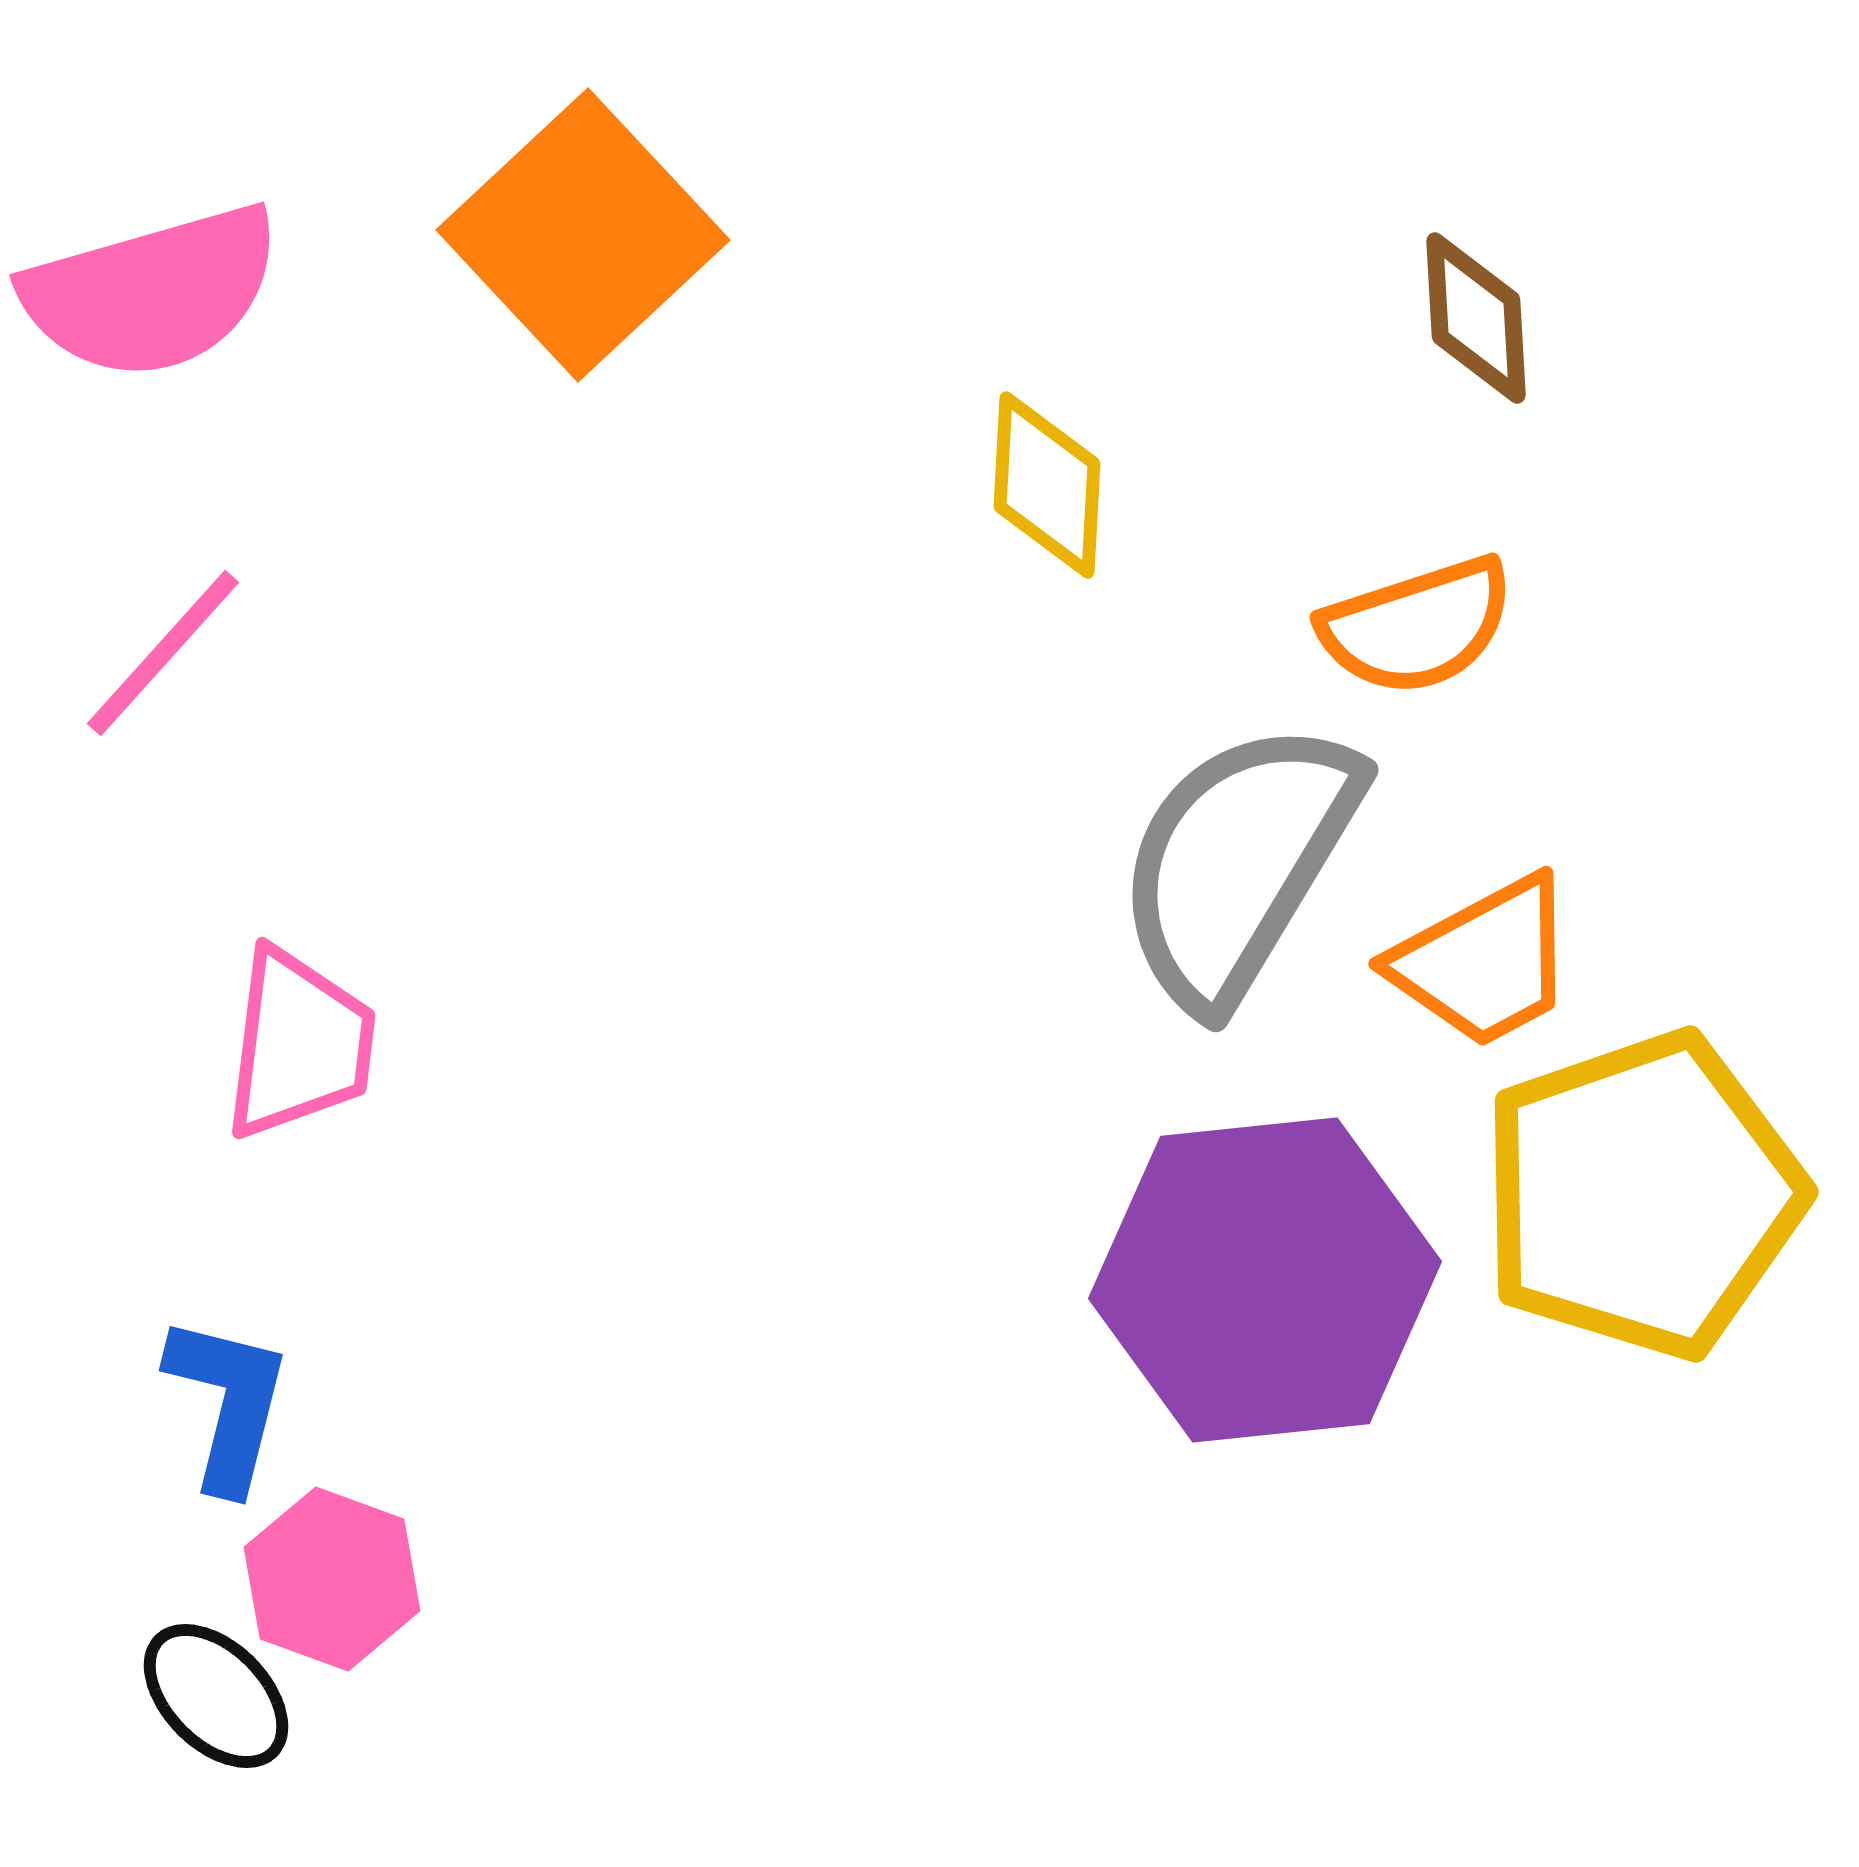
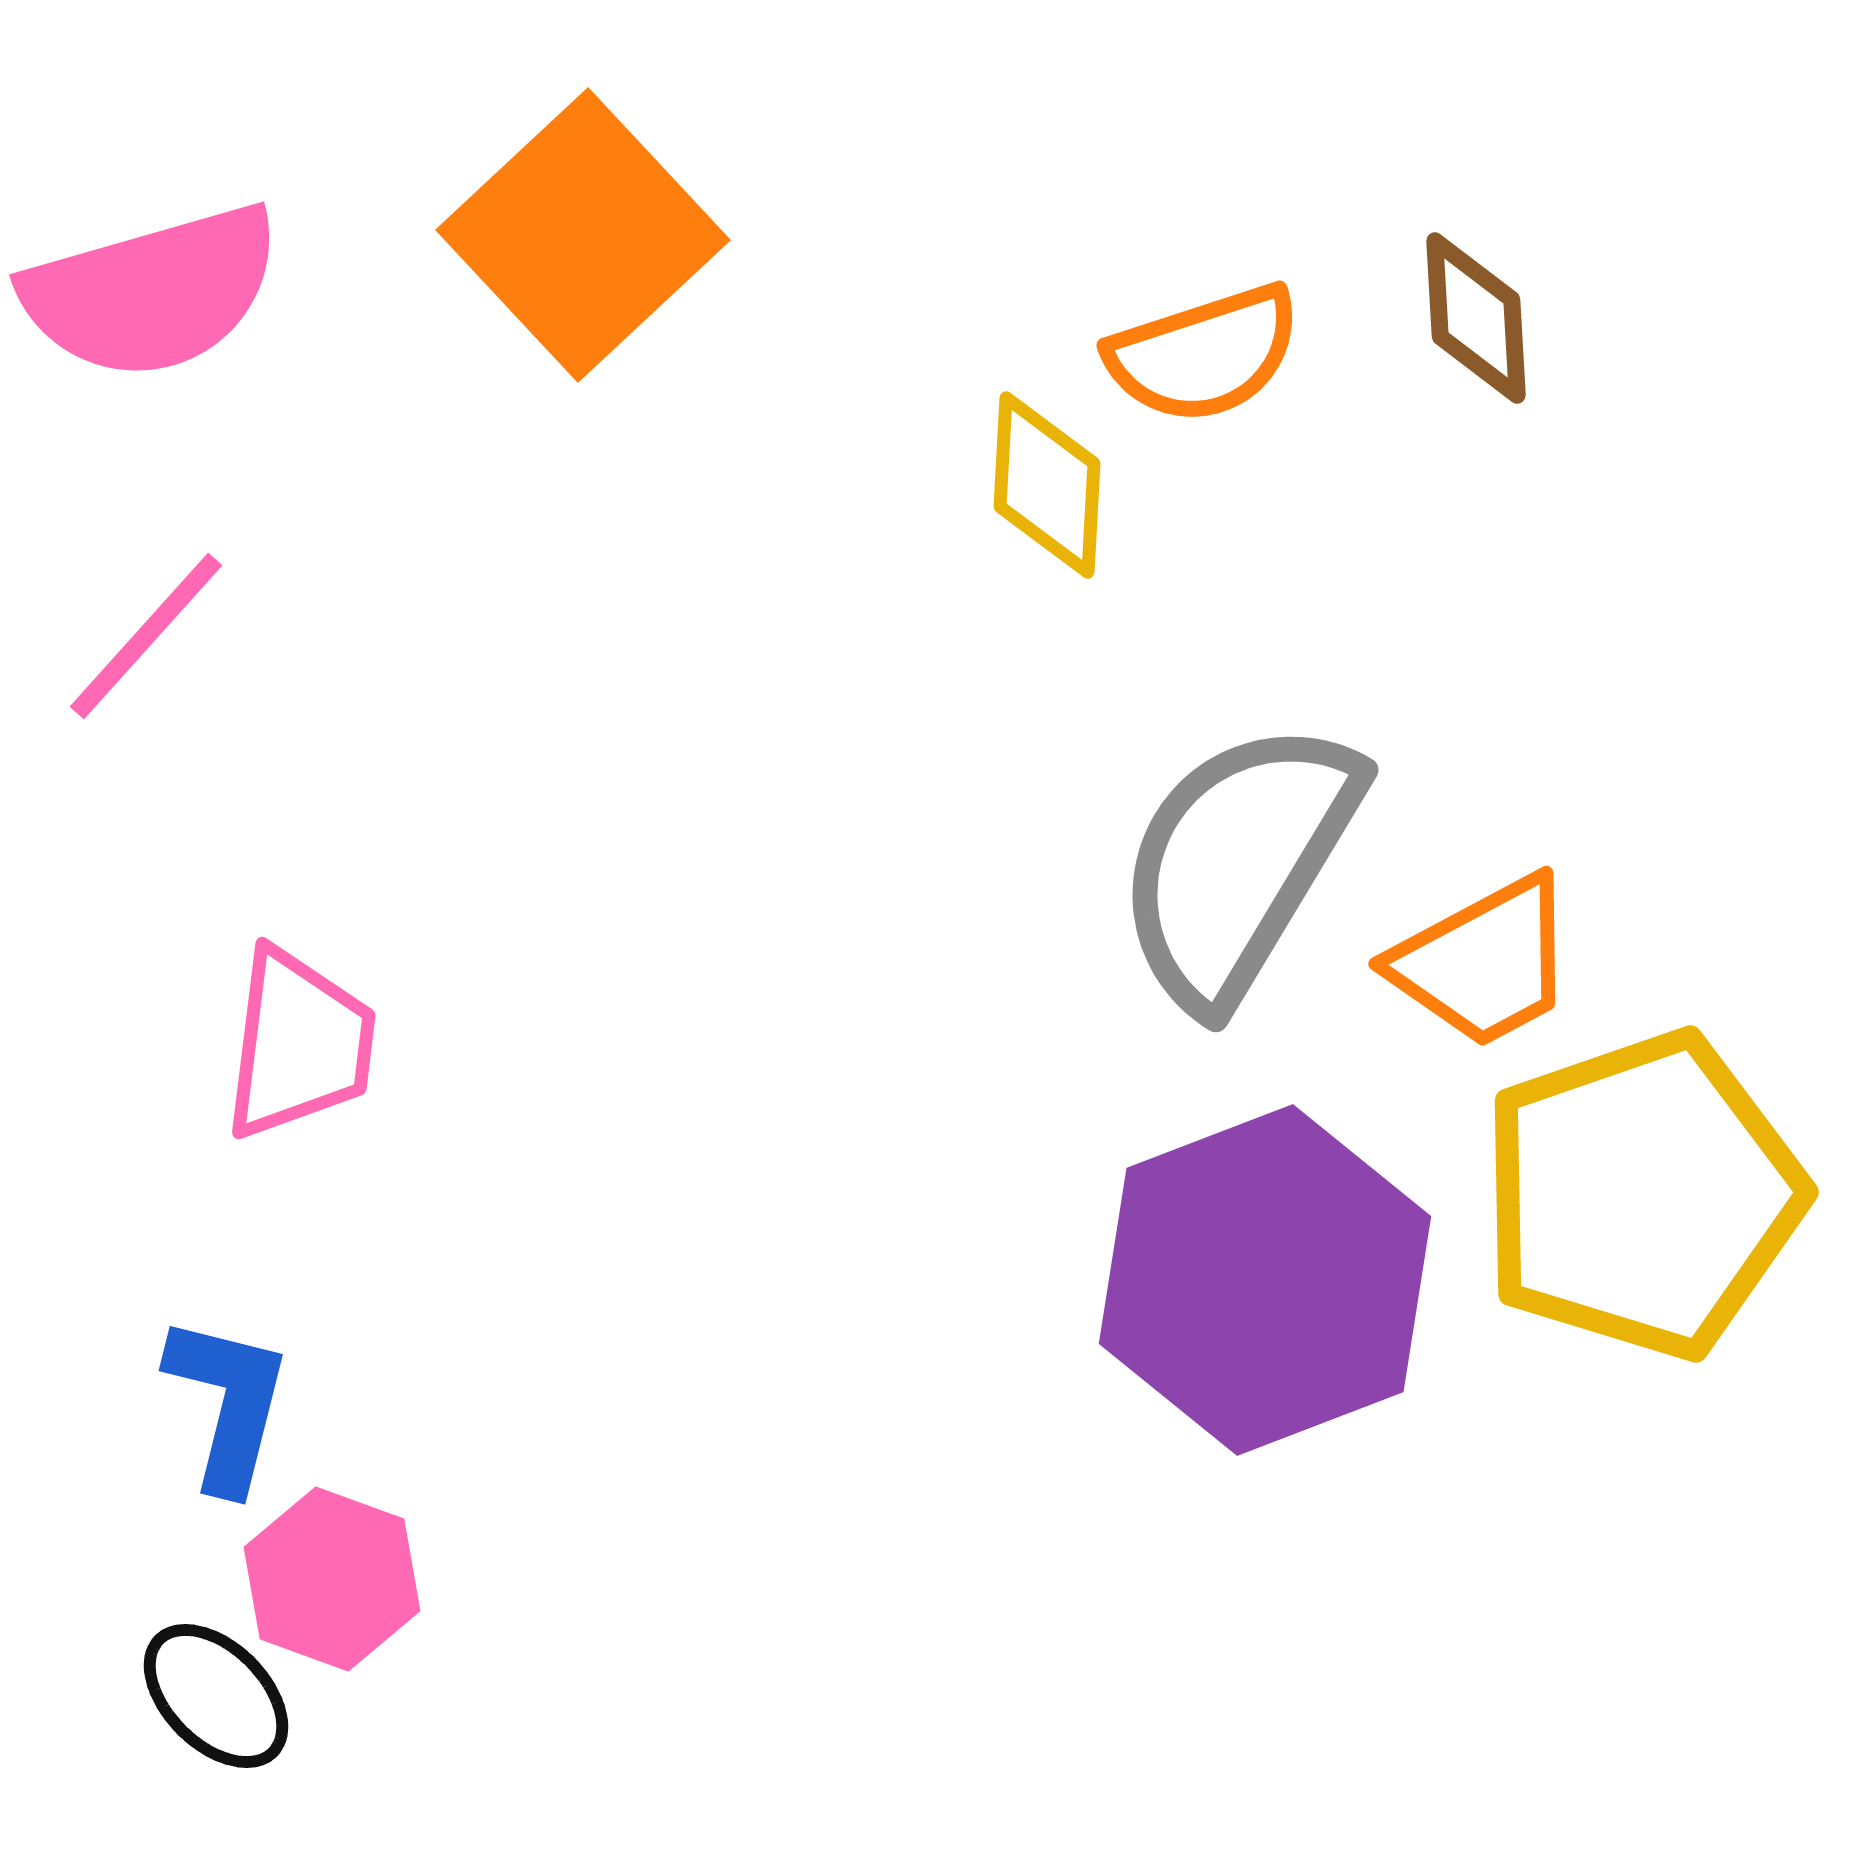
orange semicircle: moved 213 px left, 272 px up
pink line: moved 17 px left, 17 px up
purple hexagon: rotated 15 degrees counterclockwise
